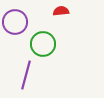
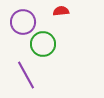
purple circle: moved 8 px right
purple line: rotated 44 degrees counterclockwise
